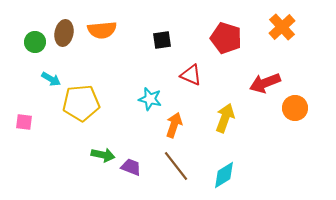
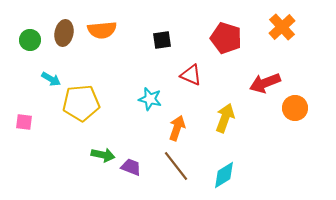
green circle: moved 5 px left, 2 px up
orange arrow: moved 3 px right, 3 px down
